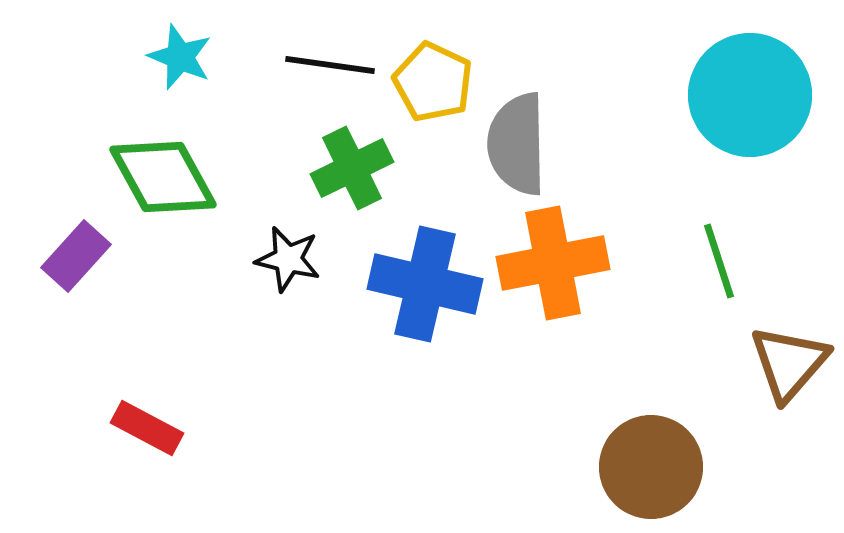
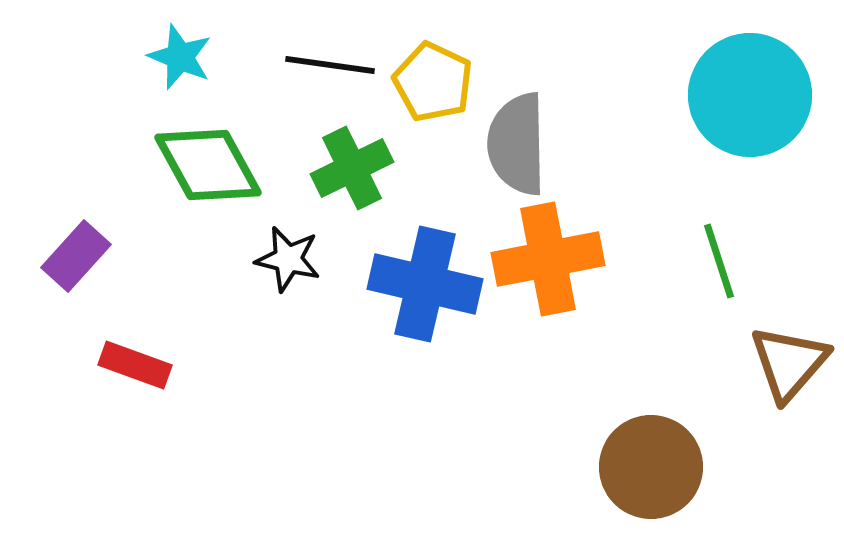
green diamond: moved 45 px right, 12 px up
orange cross: moved 5 px left, 4 px up
red rectangle: moved 12 px left, 63 px up; rotated 8 degrees counterclockwise
